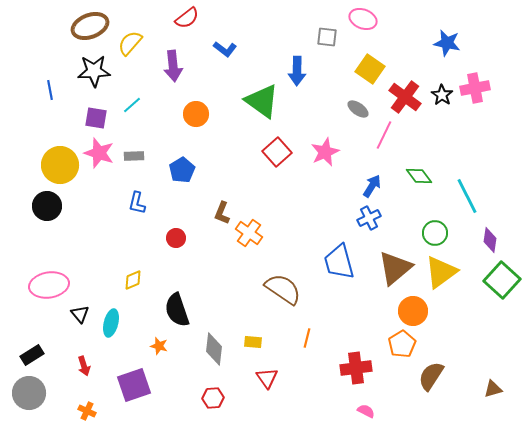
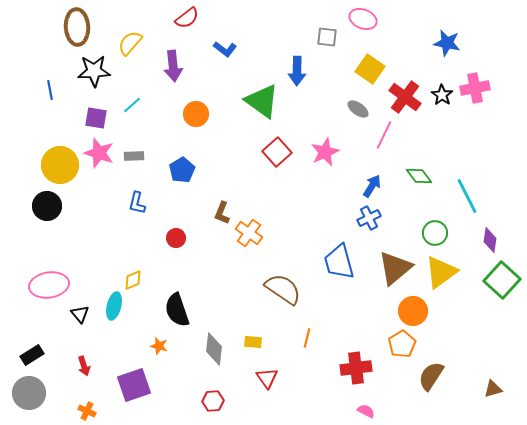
brown ellipse at (90, 26): moved 13 px left, 1 px down; rotated 72 degrees counterclockwise
cyan ellipse at (111, 323): moved 3 px right, 17 px up
red hexagon at (213, 398): moved 3 px down
